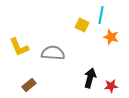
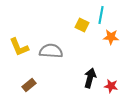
orange star: rotated 14 degrees counterclockwise
gray semicircle: moved 2 px left, 2 px up
red star: rotated 16 degrees clockwise
